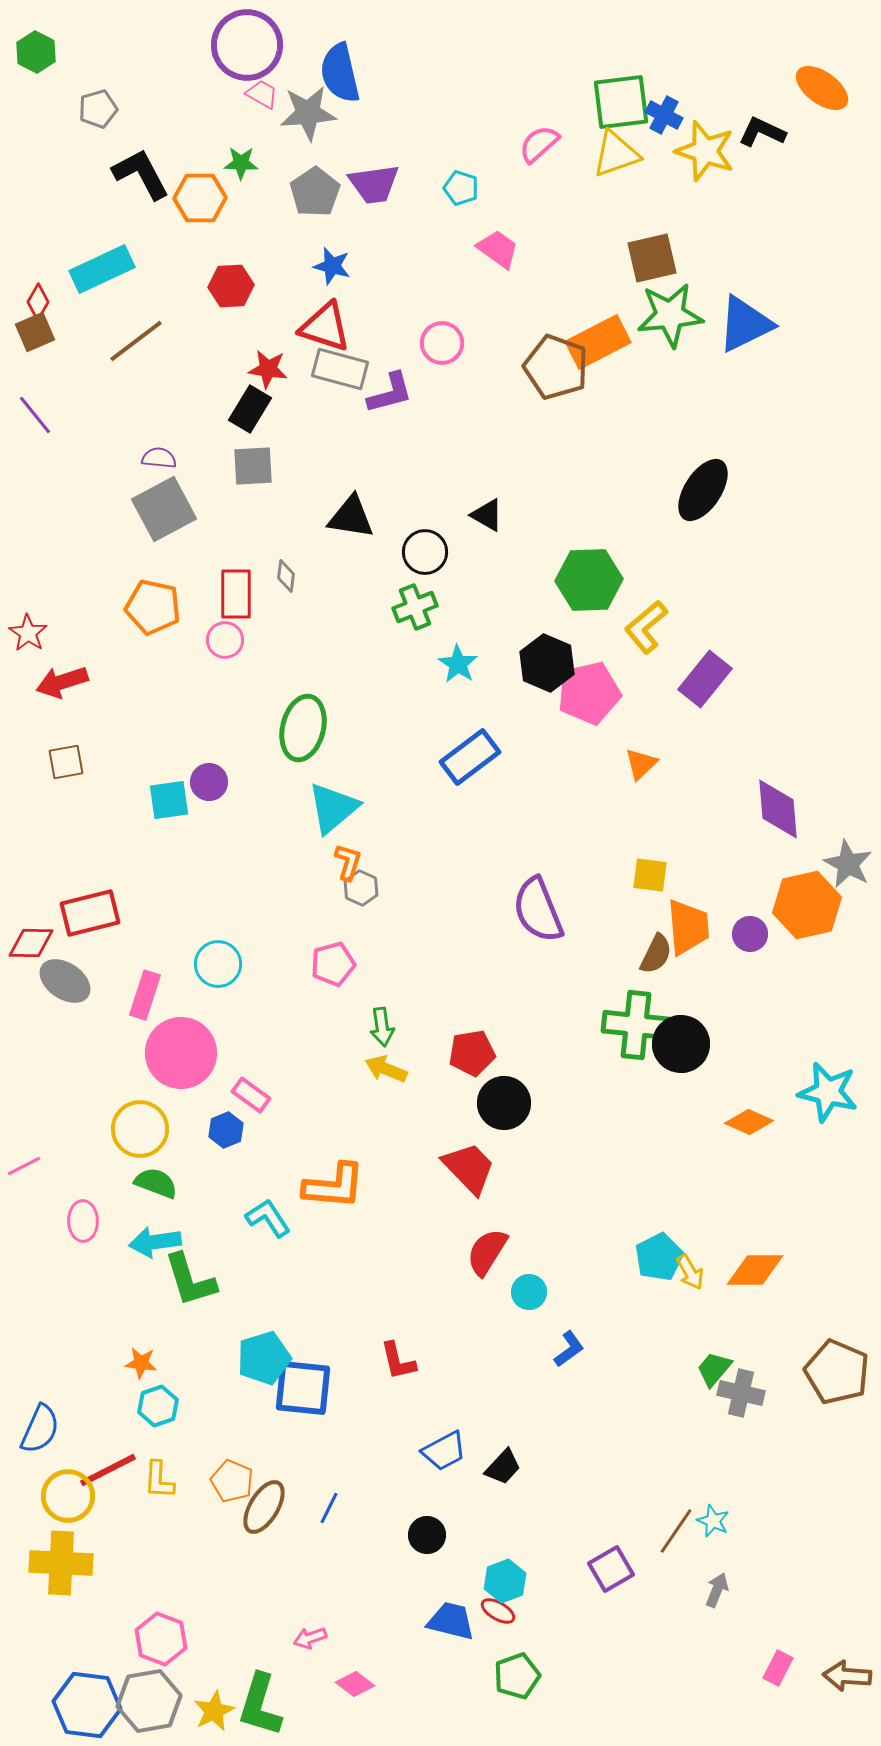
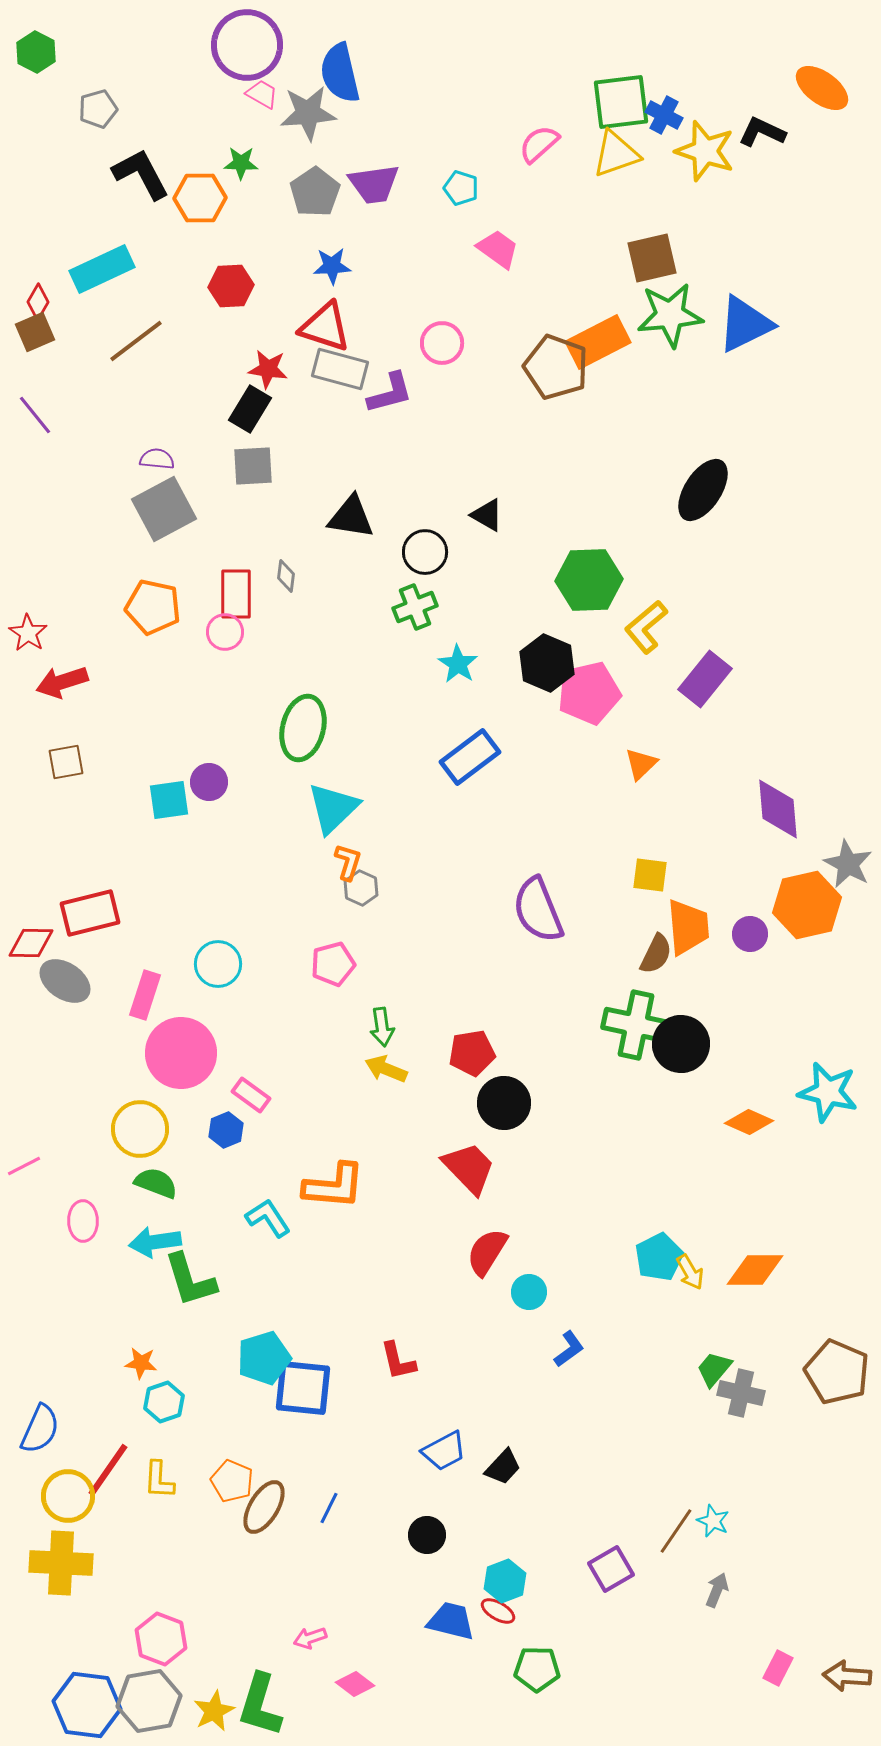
blue star at (332, 266): rotated 18 degrees counterclockwise
purple semicircle at (159, 458): moved 2 px left, 1 px down
pink circle at (225, 640): moved 8 px up
cyan triangle at (333, 808): rotated 4 degrees counterclockwise
green cross at (636, 1025): rotated 6 degrees clockwise
cyan hexagon at (158, 1406): moved 6 px right, 4 px up
red line at (108, 1470): rotated 28 degrees counterclockwise
green pentagon at (517, 1676): moved 20 px right, 7 px up; rotated 21 degrees clockwise
